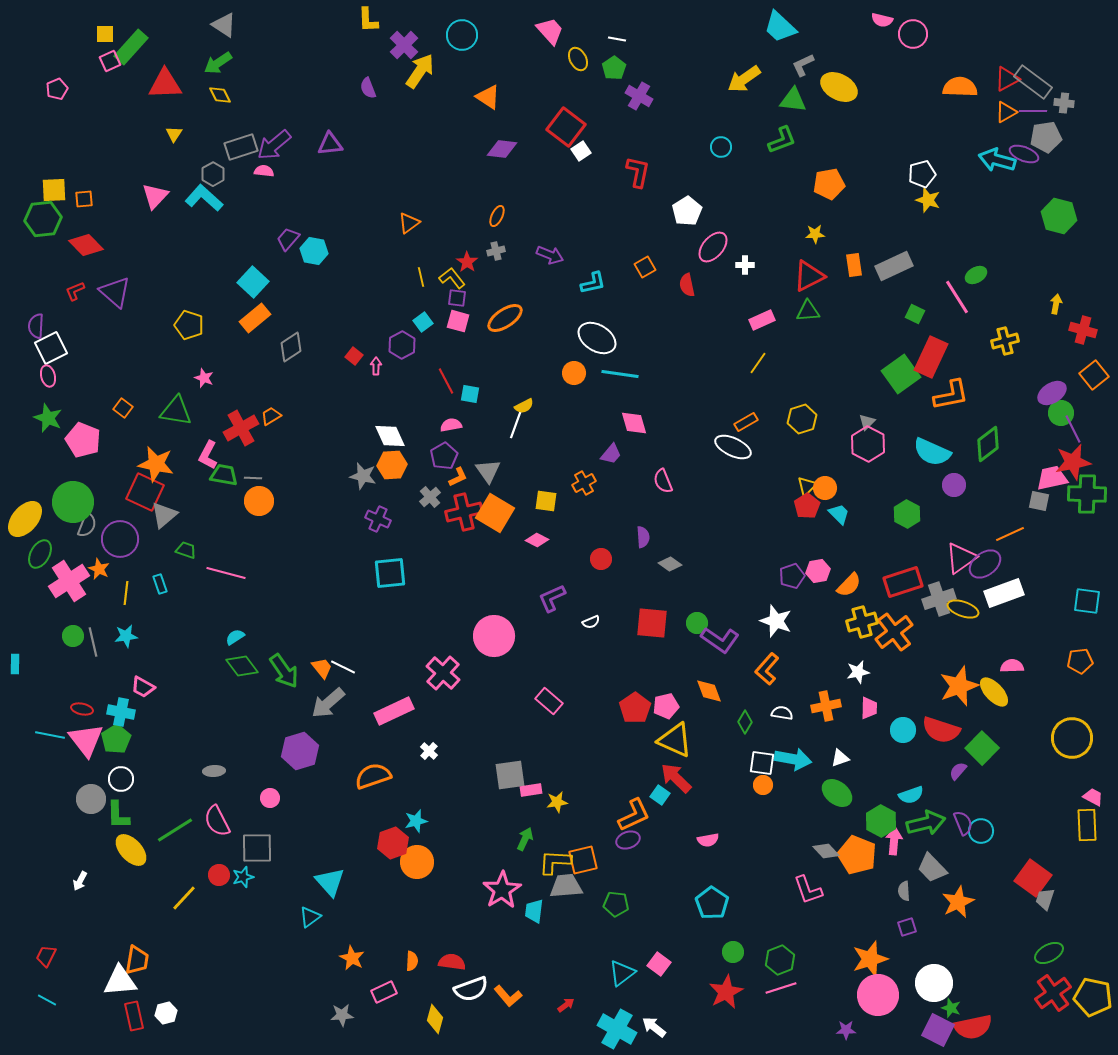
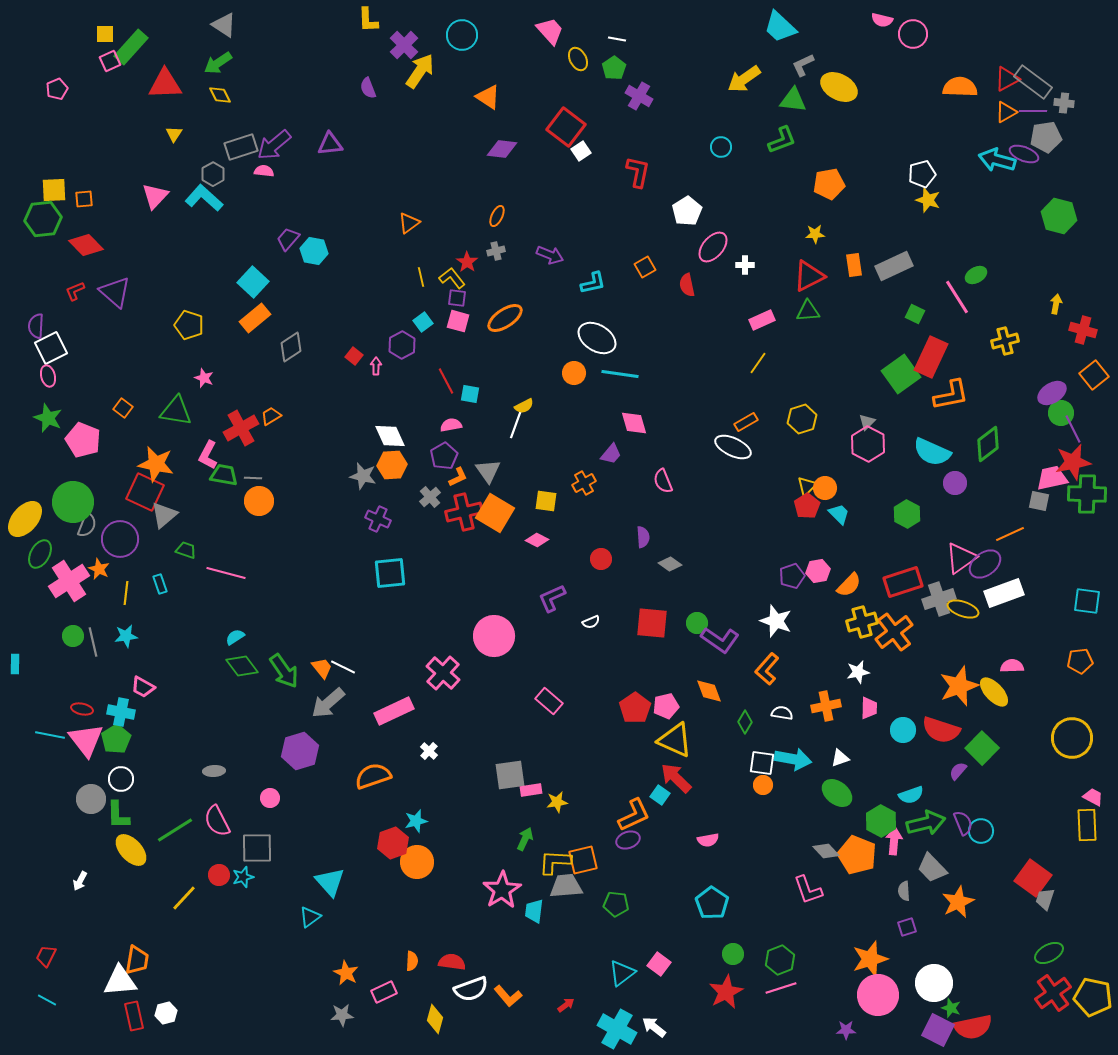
purple circle at (954, 485): moved 1 px right, 2 px up
green circle at (733, 952): moved 2 px down
orange star at (352, 958): moved 6 px left, 15 px down
